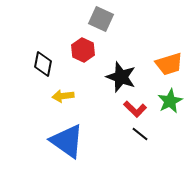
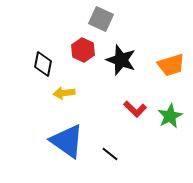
orange trapezoid: moved 2 px right, 1 px down
black star: moved 17 px up
yellow arrow: moved 1 px right, 3 px up
green star: moved 15 px down
black line: moved 30 px left, 20 px down
